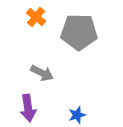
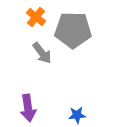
gray pentagon: moved 6 px left, 2 px up
gray arrow: moved 20 px up; rotated 25 degrees clockwise
blue star: rotated 12 degrees clockwise
